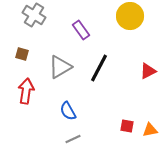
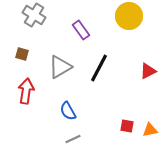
yellow circle: moved 1 px left
